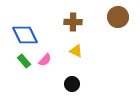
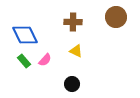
brown circle: moved 2 px left
